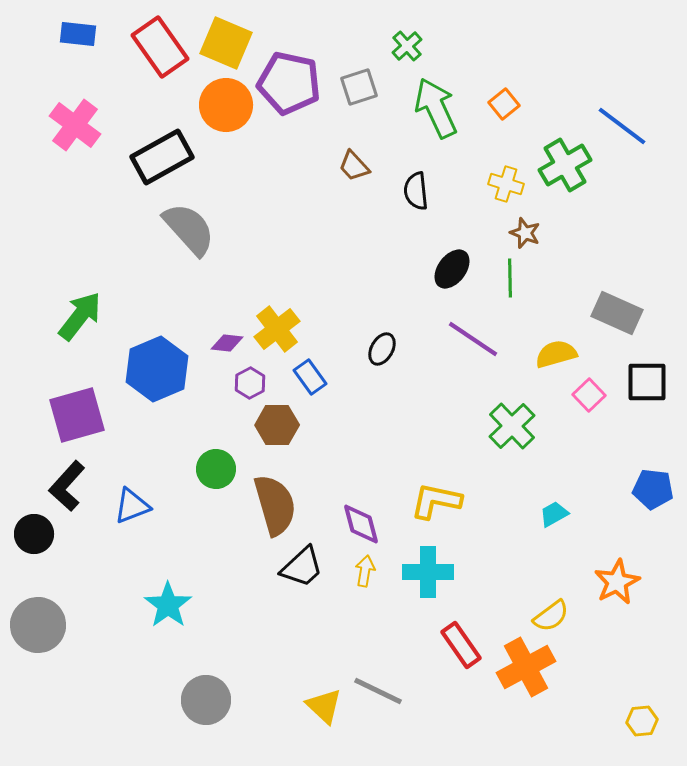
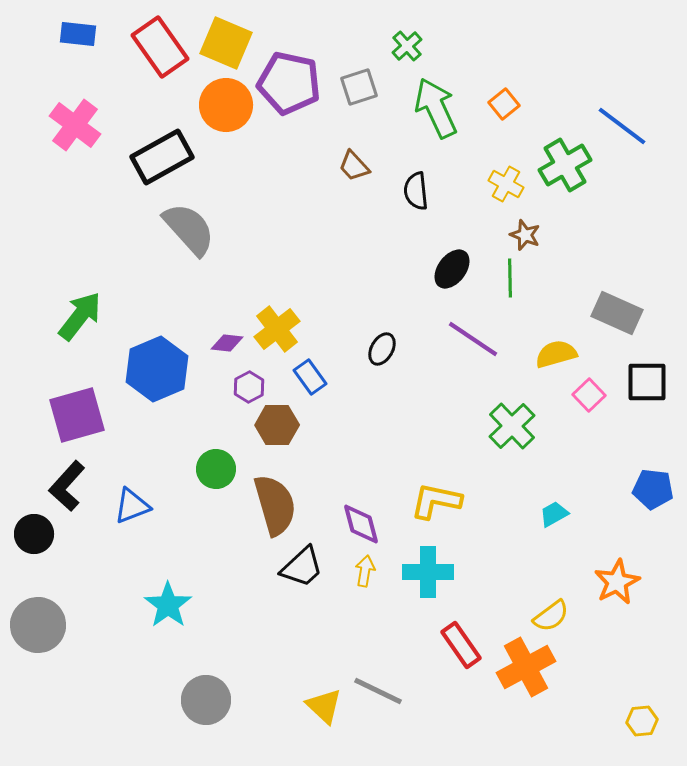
yellow cross at (506, 184): rotated 12 degrees clockwise
brown star at (525, 233): moved 2 px down
purple hexagon at (250, 383): moved 1 px left, 4 px down
